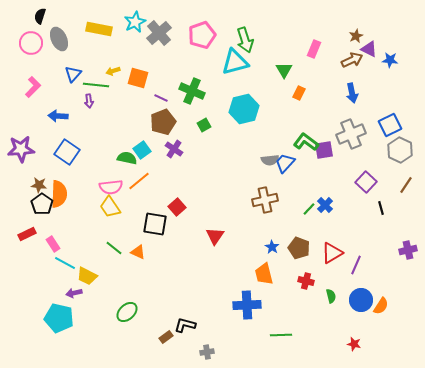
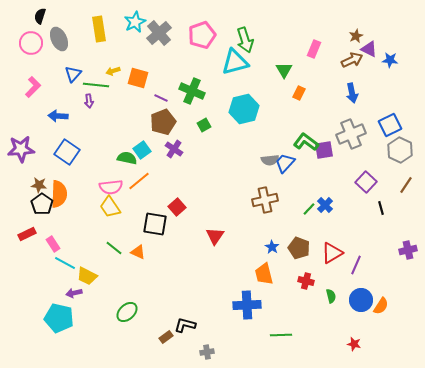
yellow rectangle at (99, 29): rotated 70 degrees clockwise
